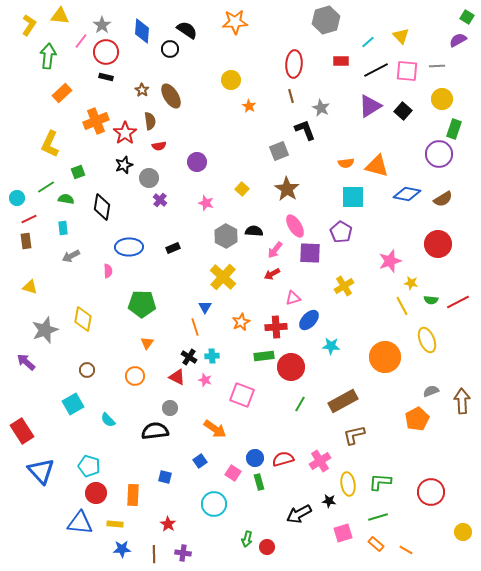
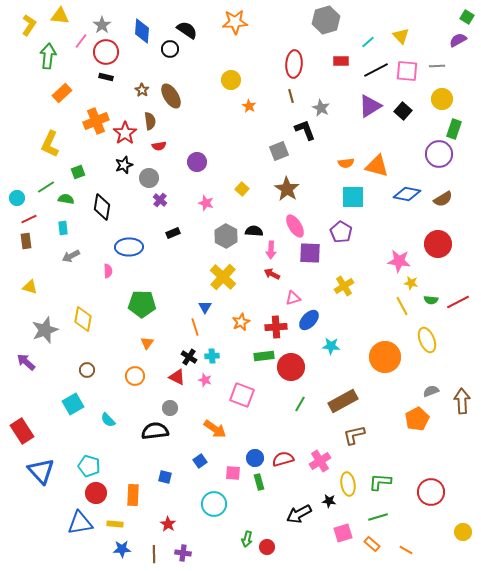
black rectangle at (173, 248): moved 15 px up
pink arrow at (275, 250): moved 4 px left; rotated 36 degrees counterclockwise
pink star at (390, 261): moved 9 px right; rotated 25 degrees clockwise
red arrow at (272, 274): rotated 56 degrees clockwise
pink square at (233, 473): rotated 28 degrees counterclockwise
blue triangle at (80, 523): rotated 16 degrees counterclockwise
orange rectangle at (376, 544): moved 4 px left
